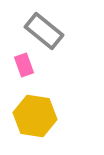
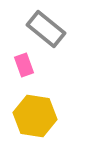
gray rectangle: moved 2 px right, 2 px up
